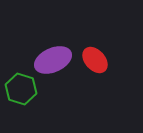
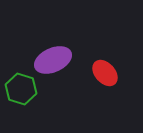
red ellipse: moved 10 px right, 13 px down
